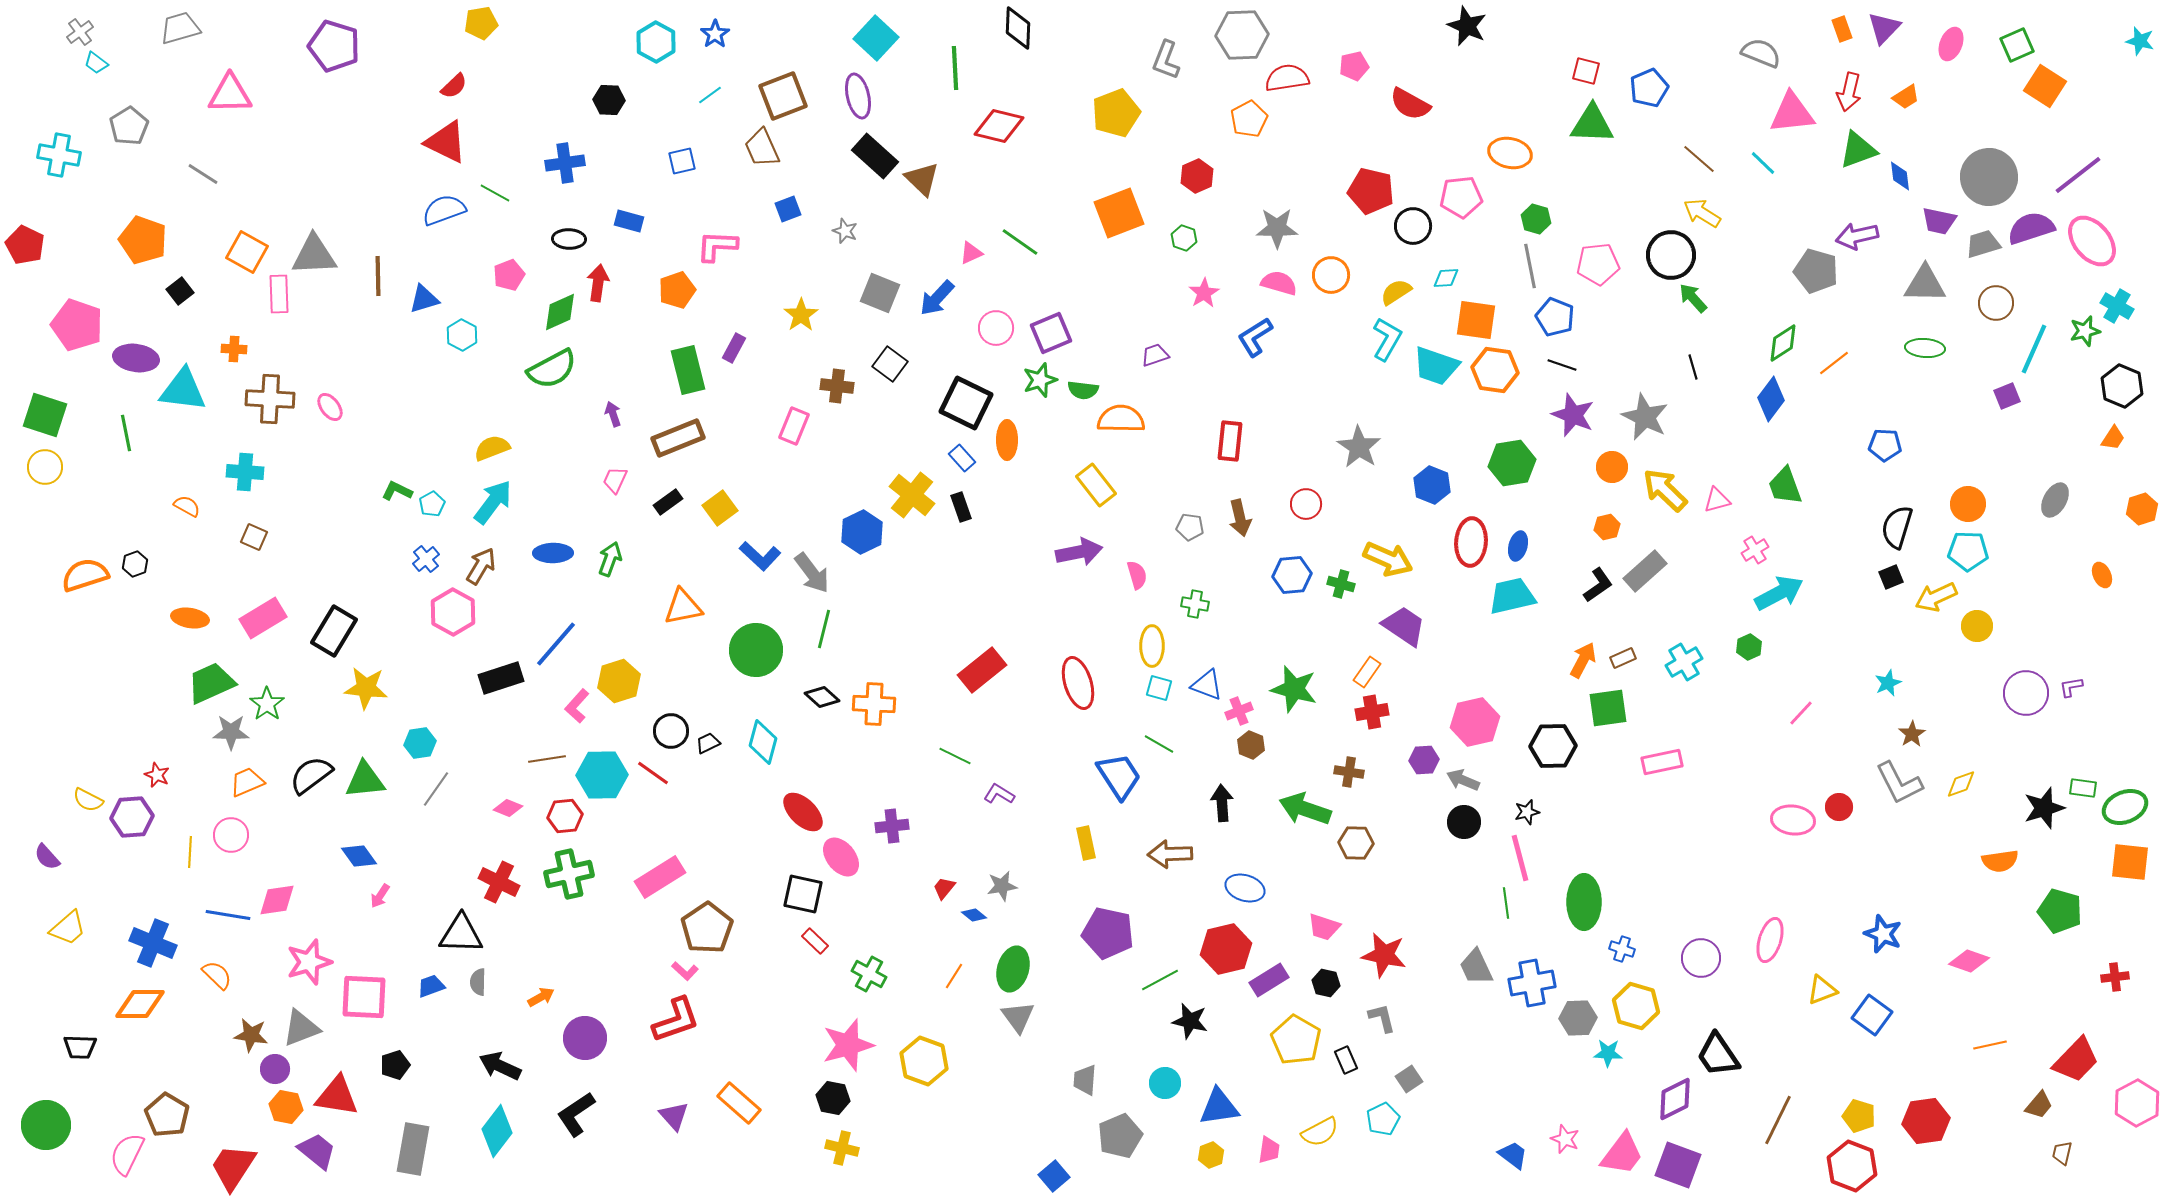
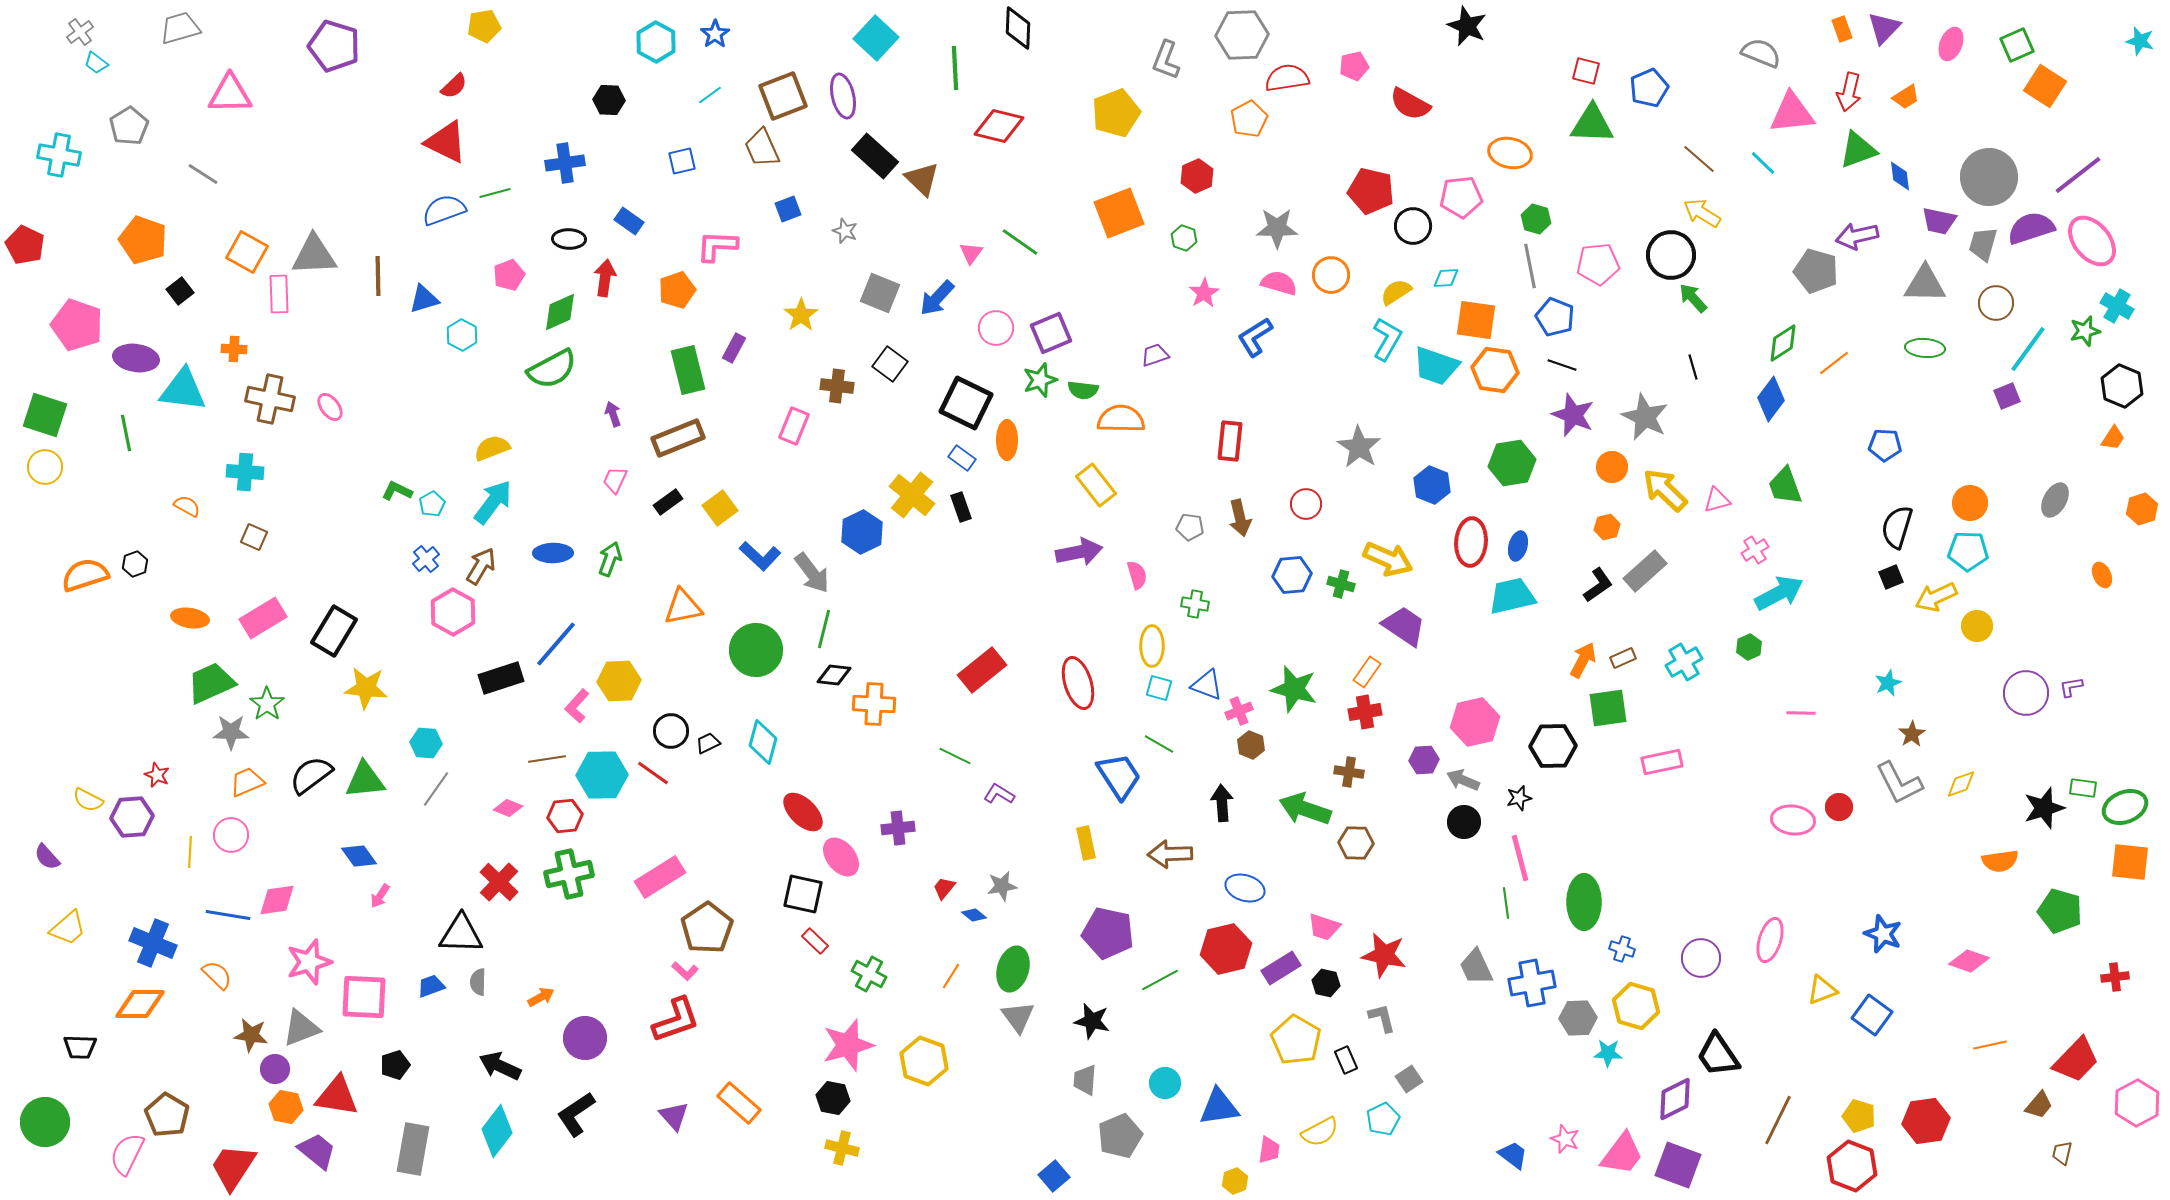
yellow pentagon at (481, 23): moved 3 px right, 3 px down
purple ellipse at (858, 96): moved 15 px left
green line at (495, 193): rotated 44 degrees counterclockwise
blue rectangle at (629, 221): rotated 20 degrees clockwise
gray trapezoid at (1983, 244): rotated 57 degrees counterclockwise
pink triangle at (971, 253): rotated 30 degrees counterclockwise
red arrow at (598, 283): moved 7 px right, 5 px up
cyan line at (2034, 349): moved 6 px left; rotated 12 degrees clockwise
brown cross at (270, 399): rotated 9 degrees clockwise
blue rectangle at (962, 458): rotated 12 degrees counterclockwise
orange circle at (1968, 504): moved 2 px right, 1 px up
yellow hexagon at (619, 681): rotated 15 degrees clockwise
black diamond at (822, 697): moved 12 px right, 22 px up; rotated 36 degrees counterclockwise
red cross at (1372, 712): moved 7 px left
pink line at (1801, 713): rotated 48 degrees clockwise
cyan hexagon at (420, 743): moved 6 px right; rotated 12 degrees clockwise
black star at (1527, 812): moved 8 px left, 14 px up
purple cross at (892, 826): moved 6 px right, 2 px down
red cross at (499, 882): rotated 18 degrees clockwise
orange line at (954, 976): moved 3 px left
purple rectangle at (1269, 980): moved 12 px right, 12 px up
black star at (1190, 1021): moved 98 px left
green circle at (46, 1125): moved 1 px left, 3 px up
yellow hexagon at (1211, 1155): moved 24 px right, 26 px down
